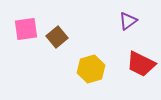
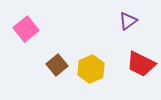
pink square: rotated 30 degrees counterclockwise
brown square: moved 28 px down
yellow hexagon: rotated 8 degrees counterclockwise
